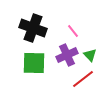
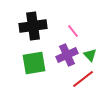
black cross: moved 2 px up; rotated 28 degrees counterclockwise
green square: rotated 10 degrees counterclockwise
